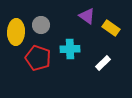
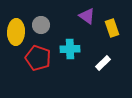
yellow rectangle: moved 1 px right; rotated 36 degrees clockwise
